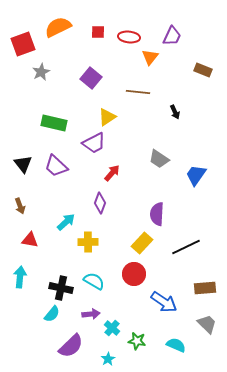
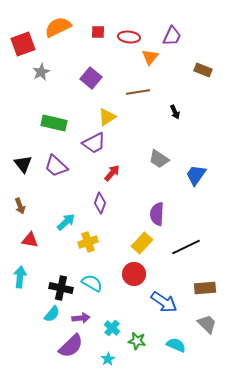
brown line at (138, 92): rotated 15 degrees counterclockwise
yellow cross at (88, 242): rotated 18 degrees counterclockwise
cyan semicircle at (94, 281): moved 2 px left, 2 px down
purple arrow at (91, 314): moved 10 px left, 4 px down
